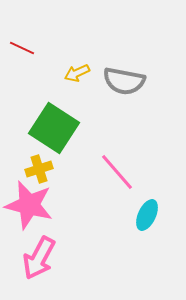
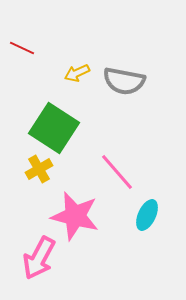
yellow cross: rotated 12 degrees counterclockwise
pink star: moved 46 px right, 11 px down
